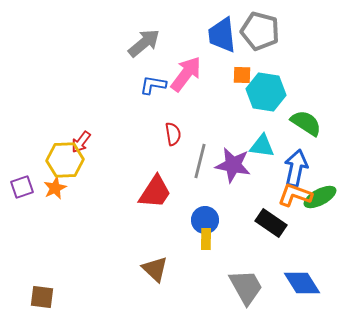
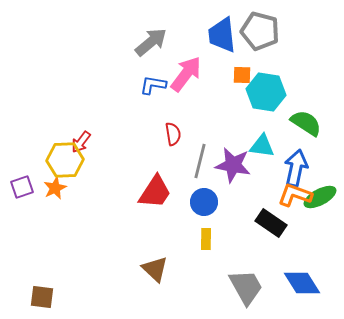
gray arrow: moved 7 px right, 1 px up
blue circle: moved 1 px left, 18 px up
